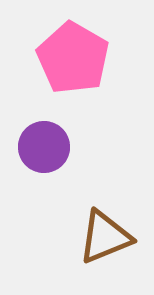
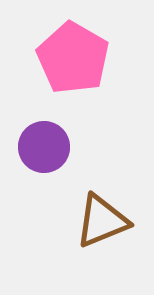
brown triangle: moved 3 px left, 16 px up
